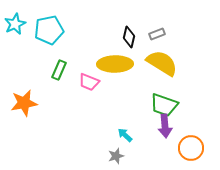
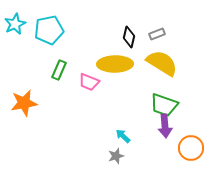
cyan arrow: moved 2 px left, 1 px down
